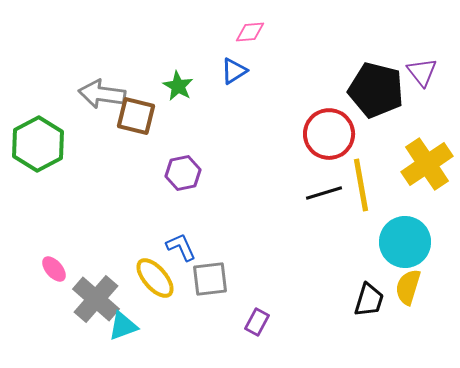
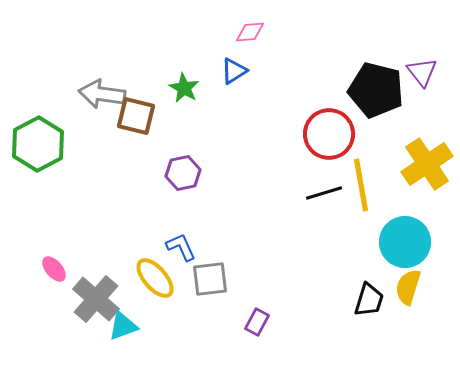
green star: moved 6 px right, 2 px down
